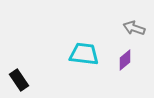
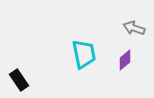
cyan trapezoid: rotated 72 degrees clockwise
